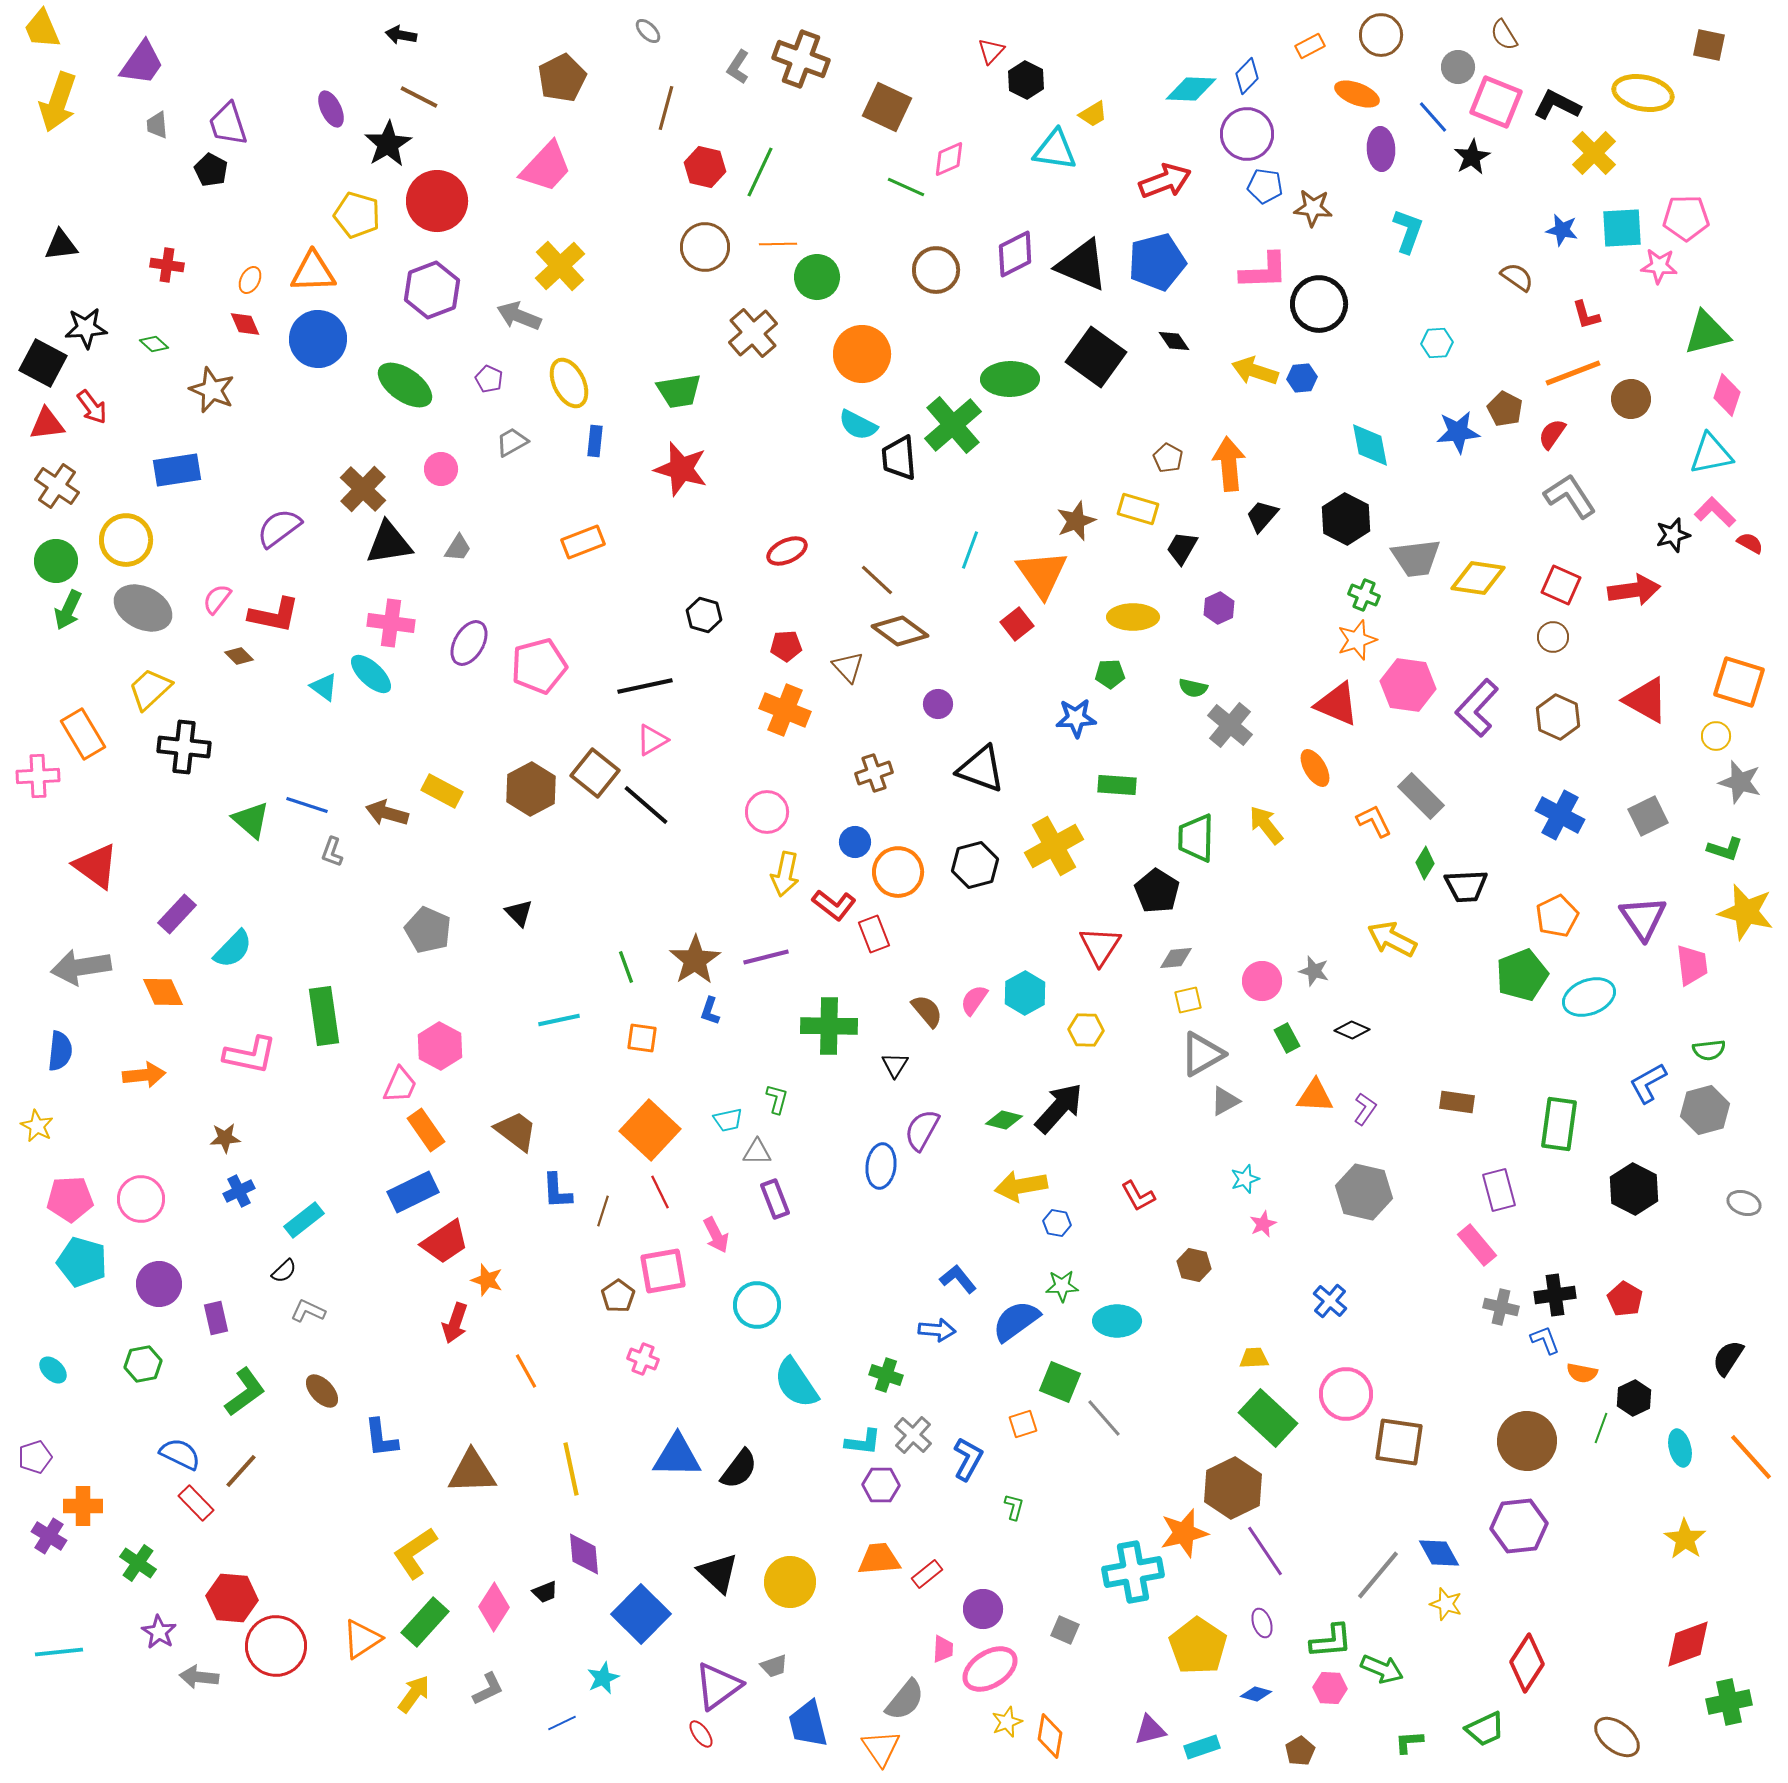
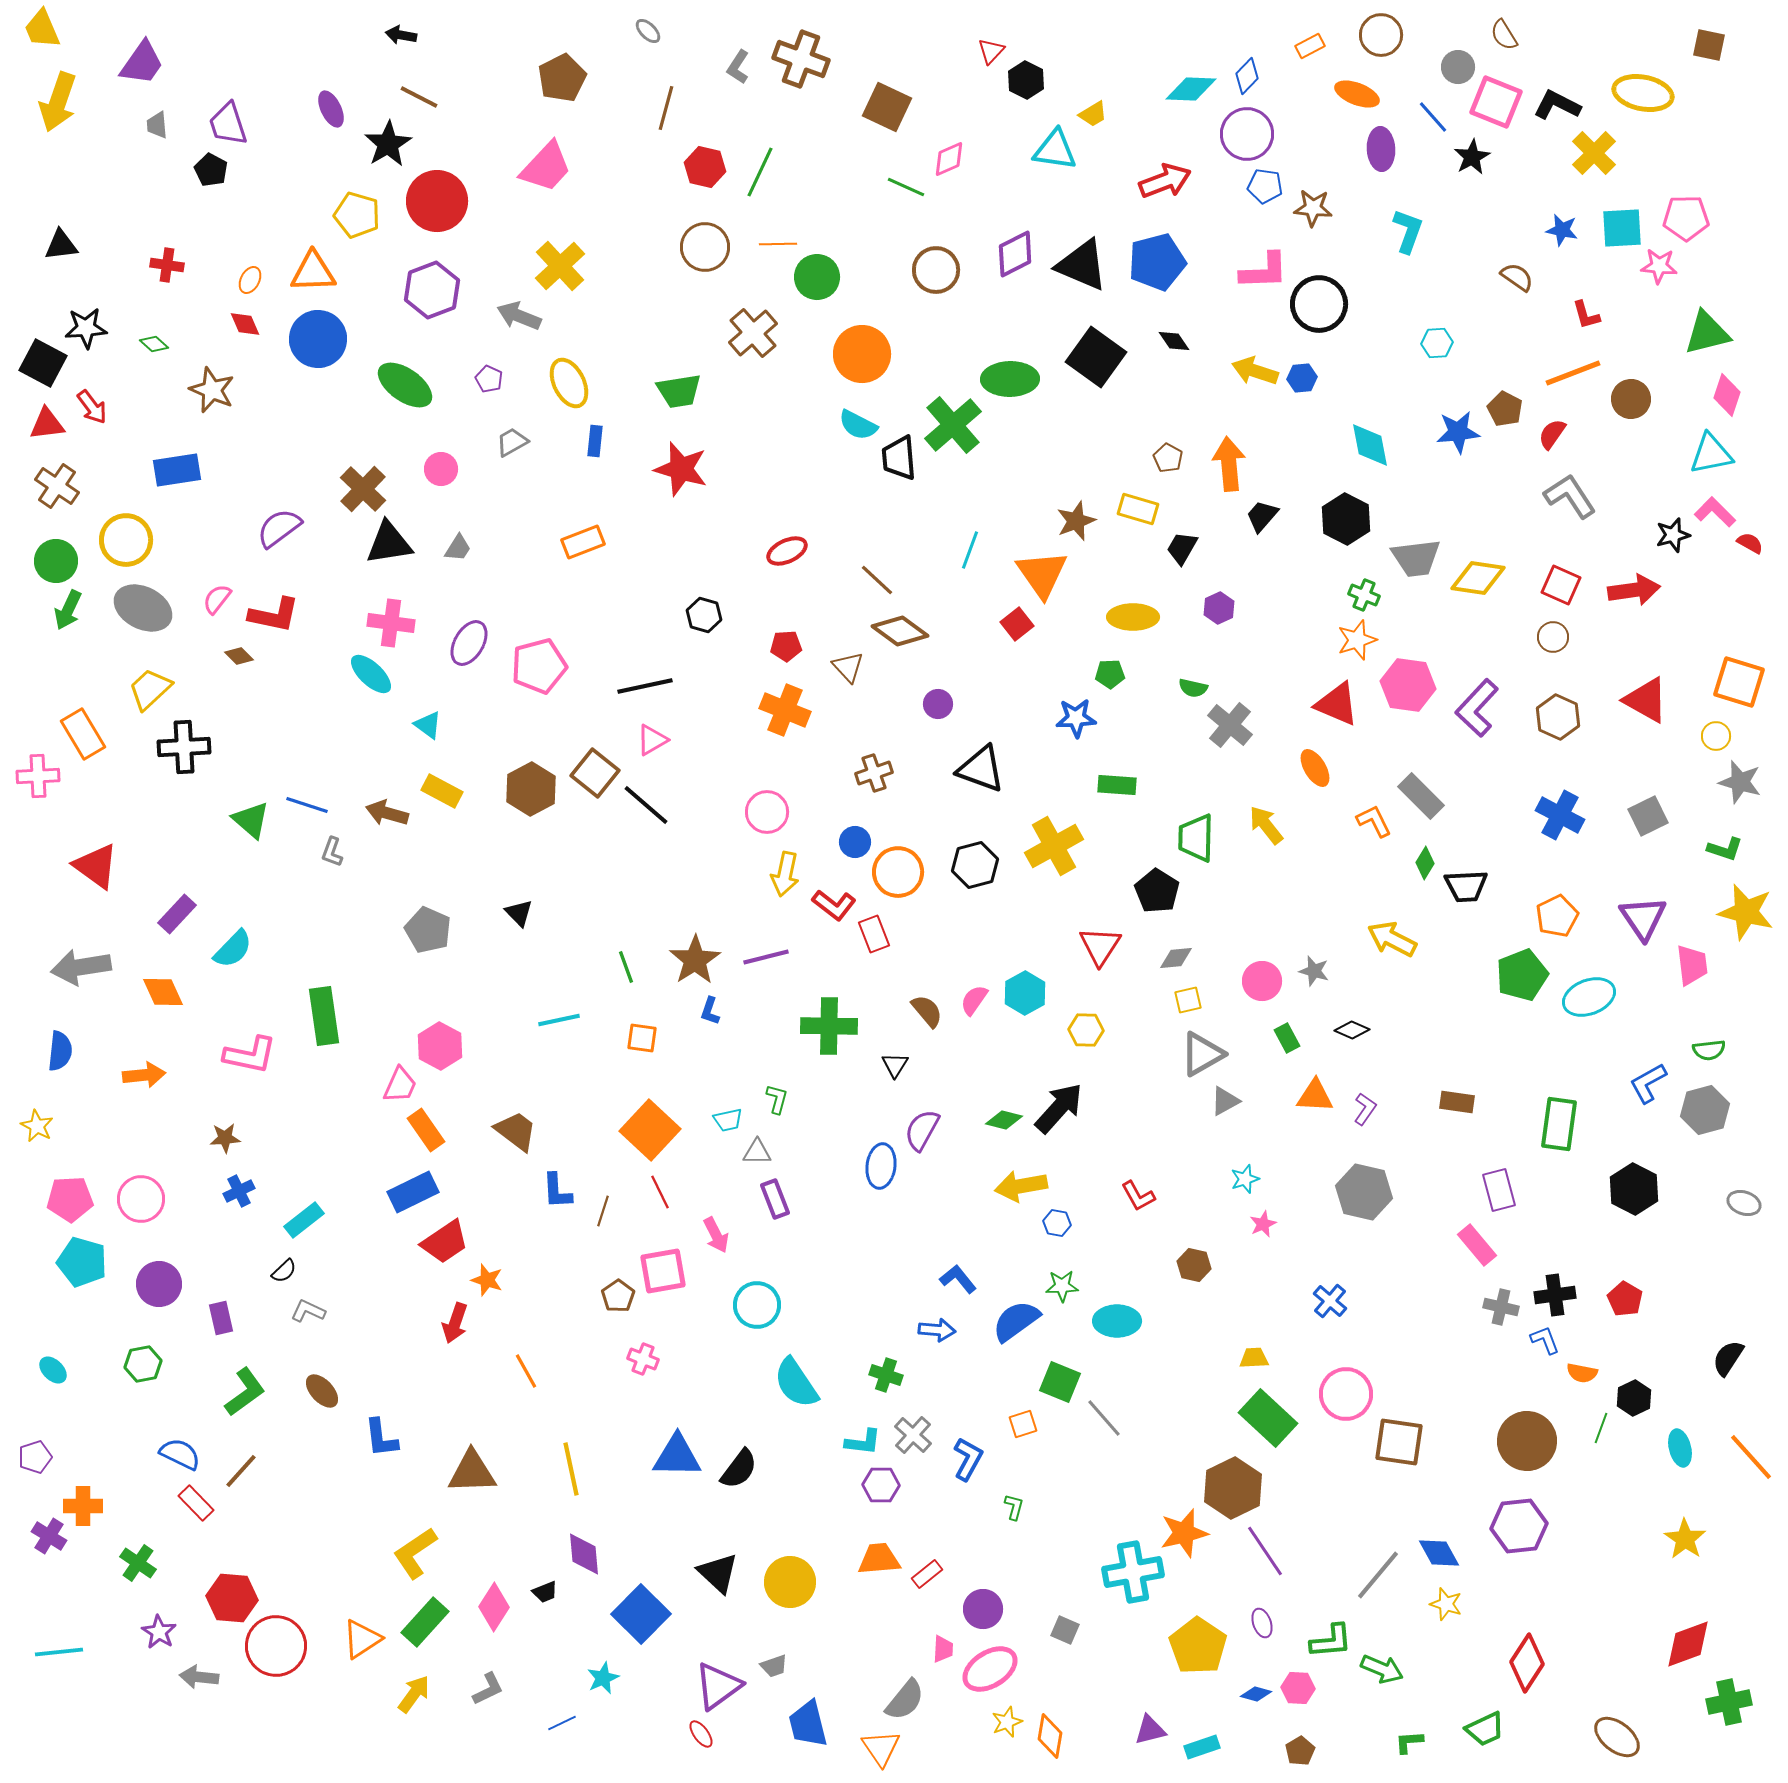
cyan triangle at (324, 687): moved 104 px right, 38 px down
black cross at (184, 747): rotated 9 degrees counterclockwise
purple rectangle at (216, 1318): moved 5 px right
pink hexagon at (1330, 1688): moved 32 px left
